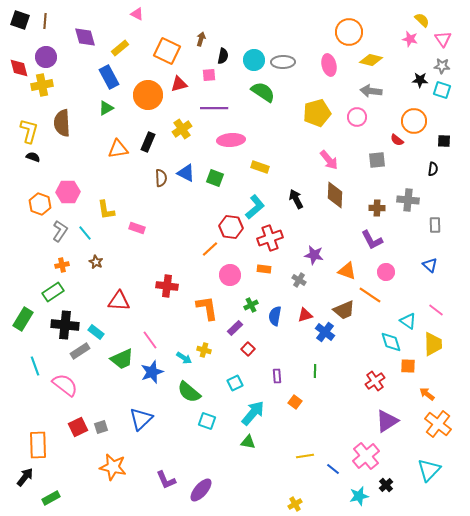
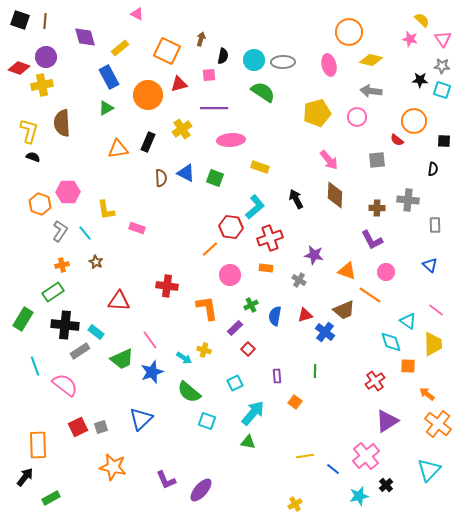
red diamond at (19, 68): rotated 55 degrees counterclockwise
orange rectangle at (264, 269): moved 2 px right, 1 px up
